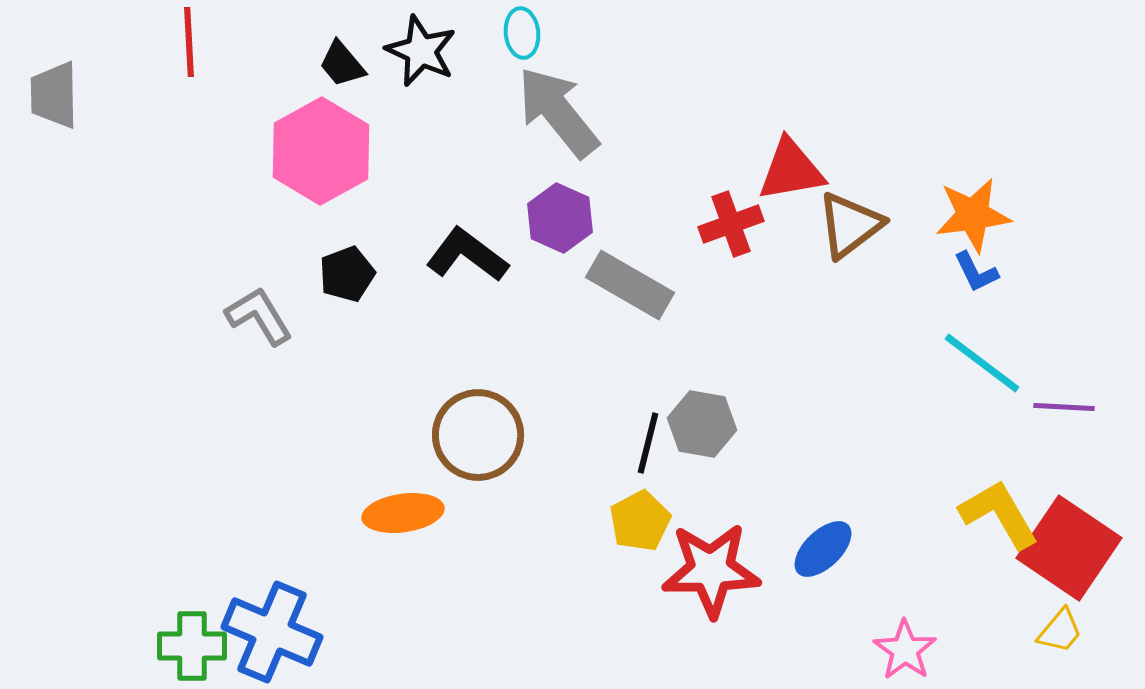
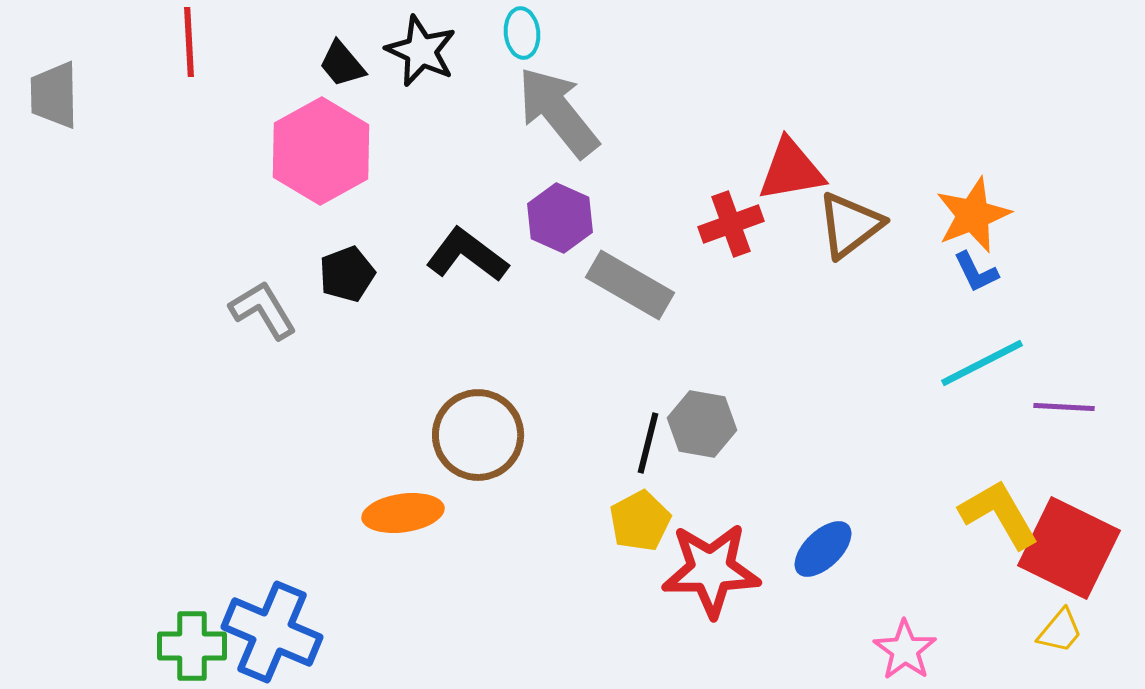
orange star: rotated 14 degrees counterclockwise
gray L-shape: moved 4 px right, 6 px up
cyan line: rotated 64 degrees counterclockwise
red square: rotated 8 degrees counterclockwise
